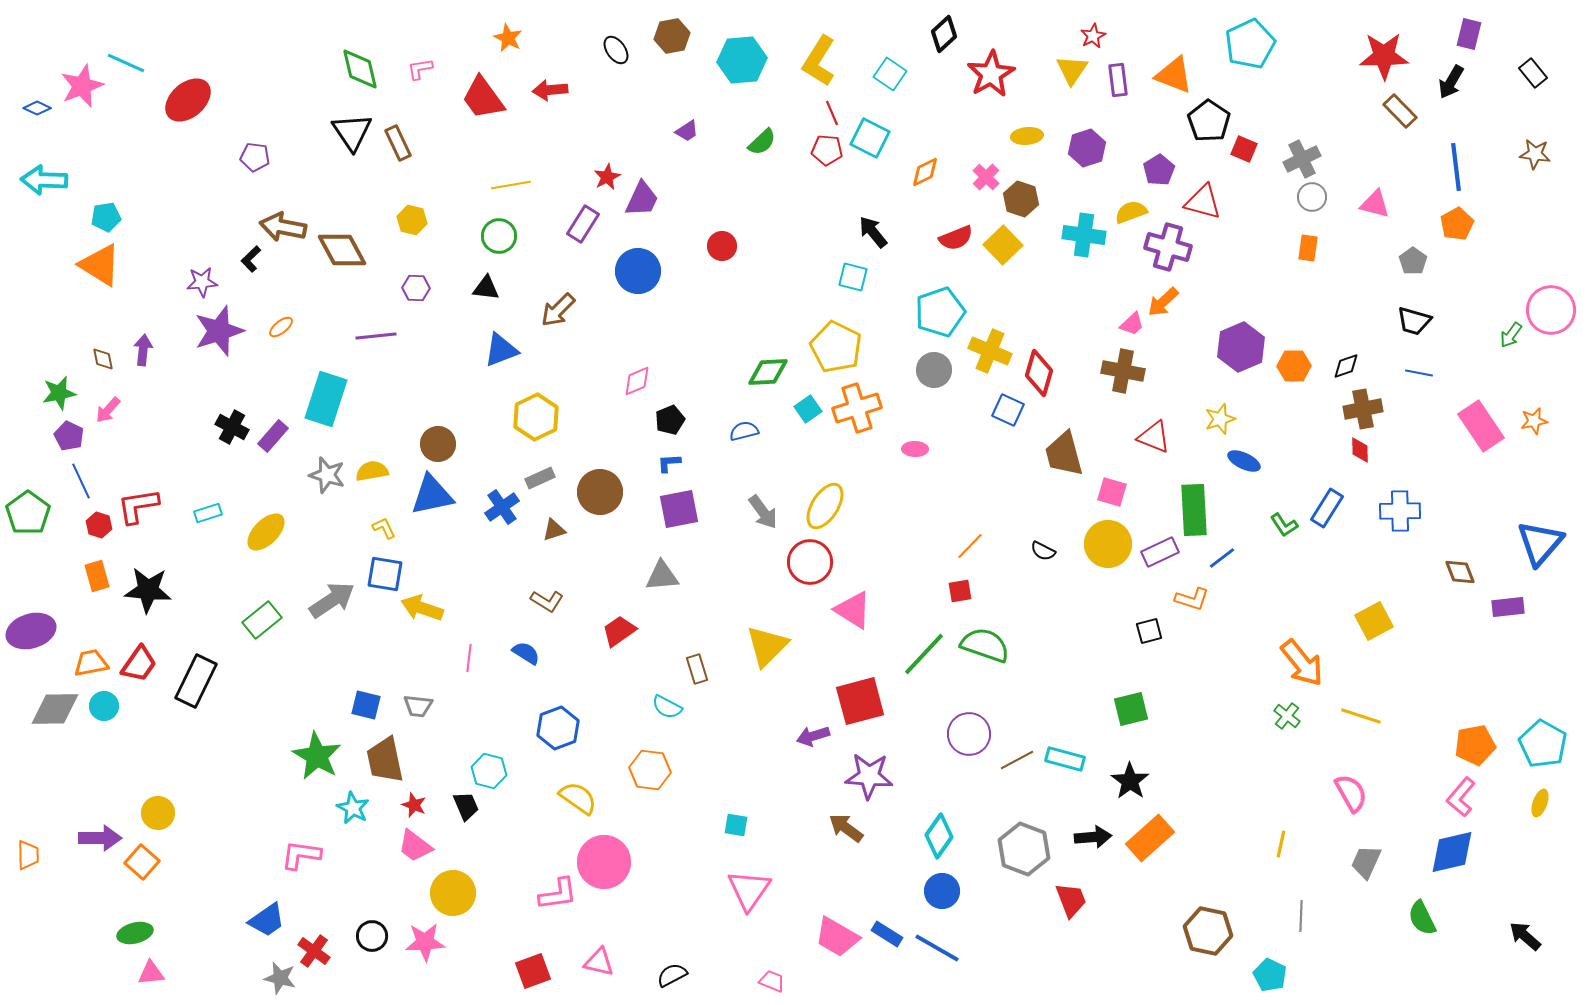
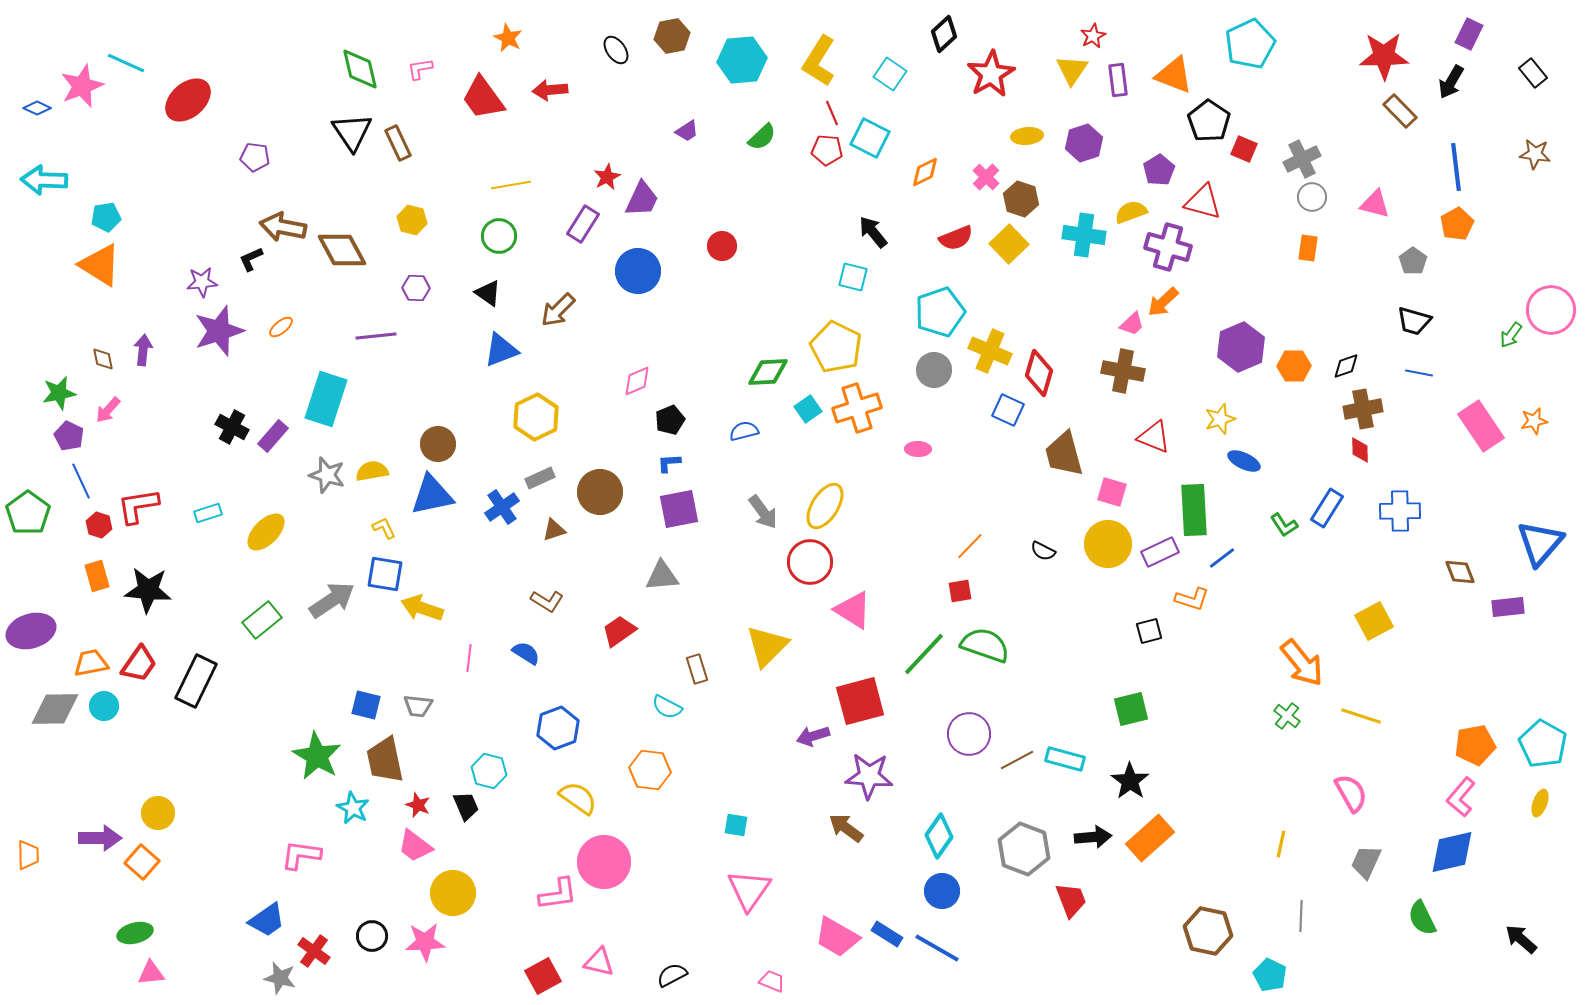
purple rectangle at (1469, 34): rotated 12 degrees clockwise
green semicircle at (762, 142): moved 5 px up
purple hexagon at (1087, 148): moved 3 px left, 5 px up
yellow square at (1003, 245): moved 6 px right, 1 px up
black L-shape at (251, 259): rotated 20 degrees clockwise
black triangle at (486, 288): moved 2 px right, 5 px down; rotated 28 degrees clockwise
pink ellipse at (915, 449): moved 3 px right
red star at (414, 805): moved 4 px right
black arrow at (1525, 936): moved 4 px left, 3 px down
red square at (533, 971): moved 10 px right, 5 px down; rotated 9 degrees counterclockwise
